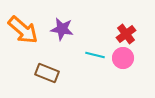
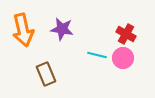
orange arrow: rotated 36 degrees clockwise
red cross: rotated 24 degrees counterclockwise
cyan line: moved 2 px right
brown rectangle: moved 1 px left, 1 px down; rotated 45 degrees clockwise
